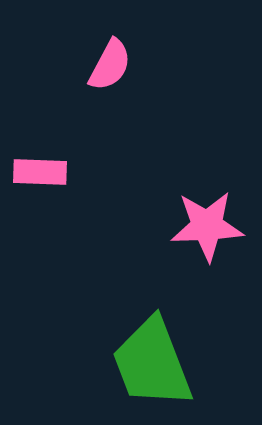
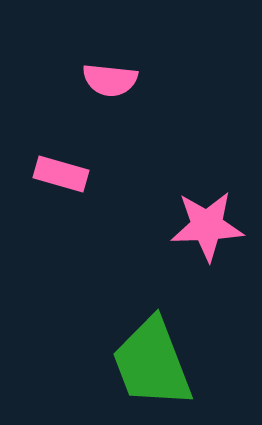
pink semicircle: moved 15 px down; rotated 68 degrees clockwise
pink rectangle: moved 21 px right, 2 px down; rotated 14 degrees clockwise
